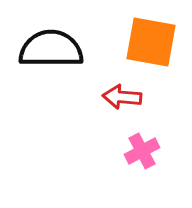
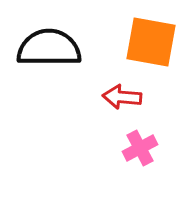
black semicircle: moved 2 px left, 1 px up
pink cross: moved 2 px left, 3 px up
